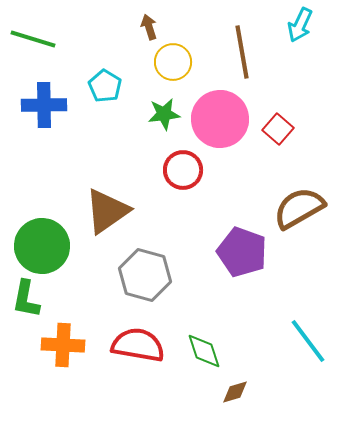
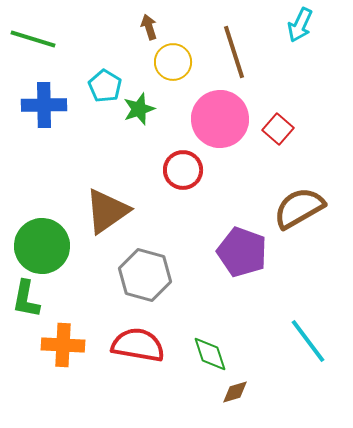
brown line: moved 8 px left; rotated 8 degrees counterclockwise
green star: moved 25 px left, 5 px up; rotated 12 degrees counterclockwise
green diamond: moved 6 px right, 3 px down
